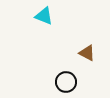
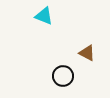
black circle: moved 3 px left, 6 px up
